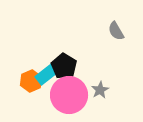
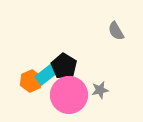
gray star: rotated 18 degrees clockwise
